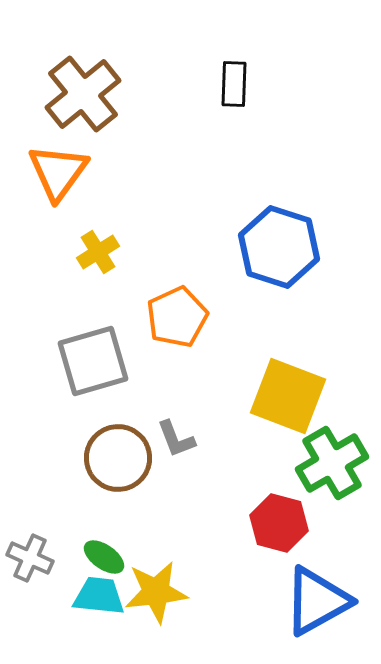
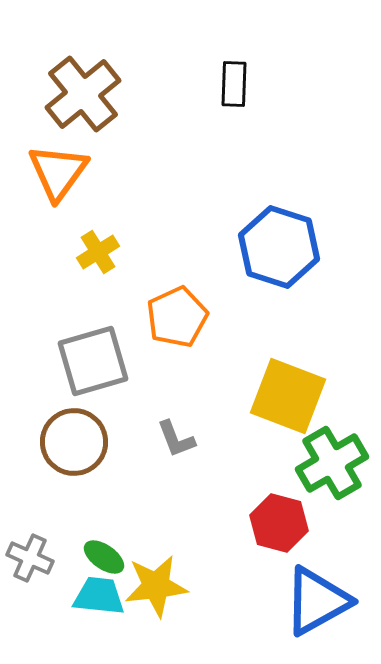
brown circle: moved 44 px left, 16 px up
yellow star: moved 6 px up
